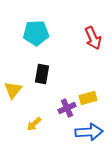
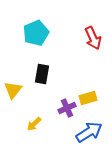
cyan pentagon: rotated 20 degrees counterclockwise
blue arrow: rotated 28 degrees counterclockwise
